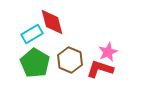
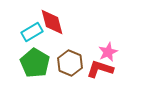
cyan rectangle: moved 2 px up
brown hexagon: moved 3 px down
